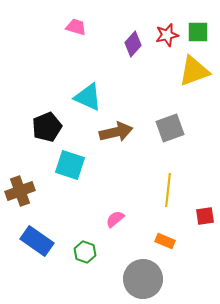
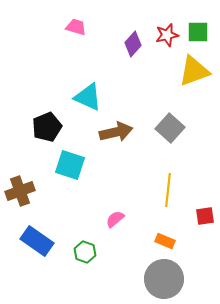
gray square: rotated 28 degrees counterclockwise
gray circle: moved 21 px right
